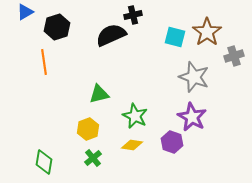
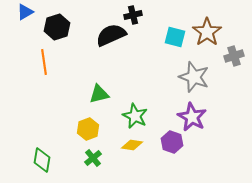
green diamond: moved 2 px left, 2 px up
